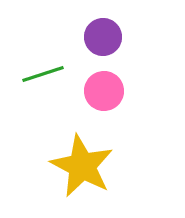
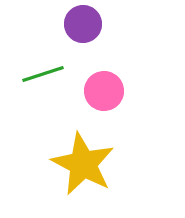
purple circle: moved 20 px left, 13 px up
yellow star: moved 1 px right, 2 px up
